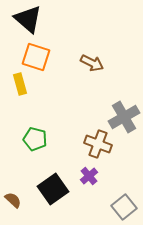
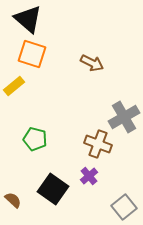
orange square: moved 4 px left, 3 px up
yellow rectangle: moved 6 px left, 2 px down; rotated 65 degrees clockwise
black square: rotated 20 degrees counterclockwise
